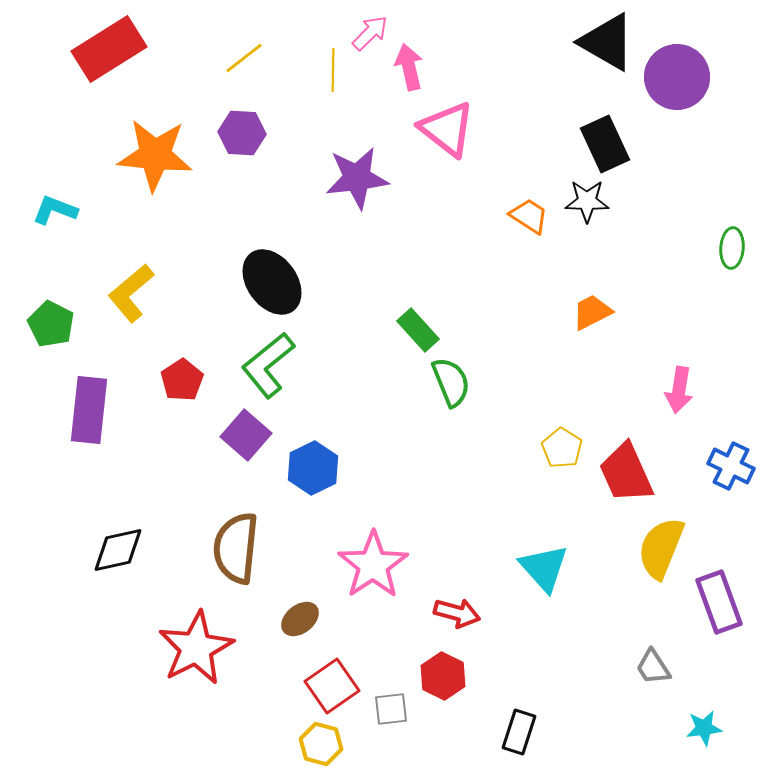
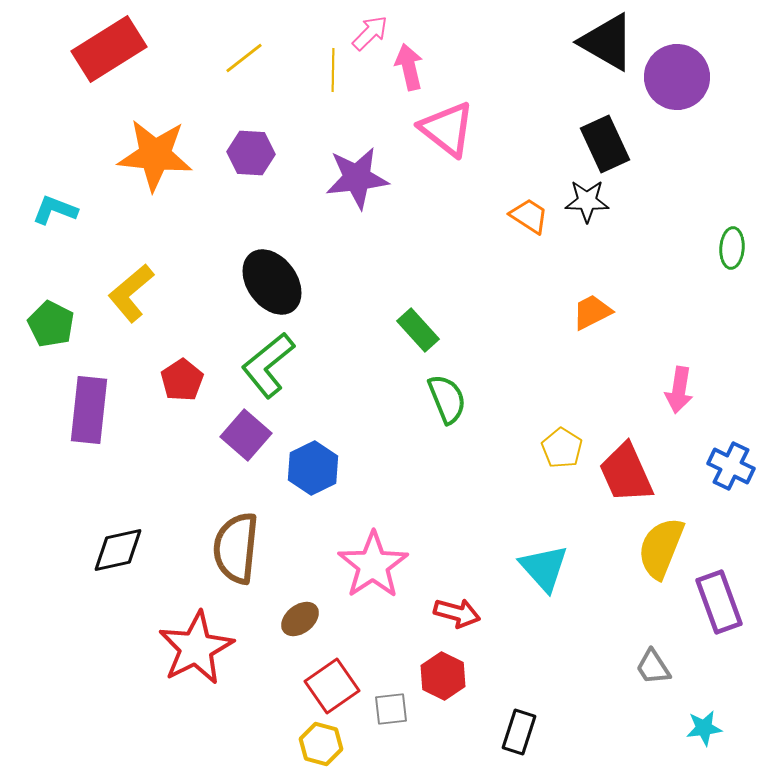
purple hexagon at (242, 133): moved 9 px right, 20 px down
green semicircle at (451, 382): moved 4 px left, 17 px down
